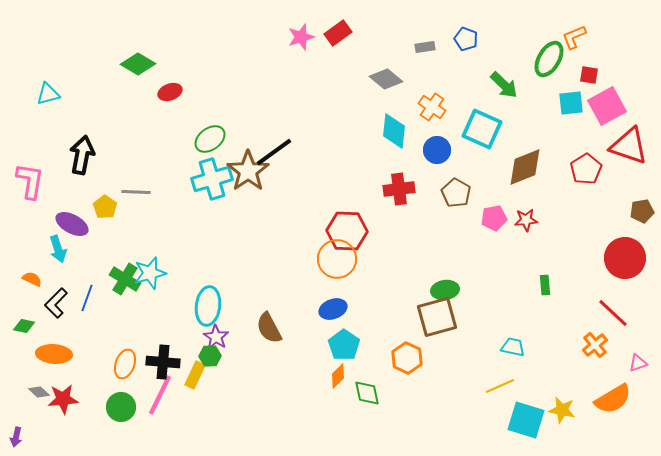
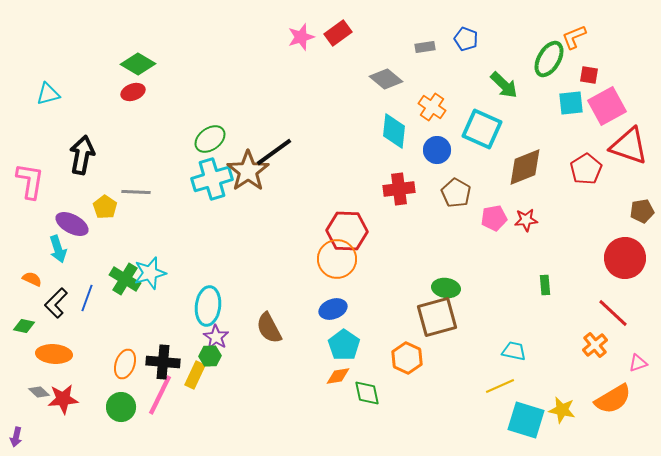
red ellipse at (170, 92): moved 37 px left
green ellipse at (445, 290): moved 1 px right, 2 px up; rotated 16 degrees clockwise
cyan trapezoid at (513, 347): moved 1 px right, 4 px down
orange diamond at (338, 376): rotated 35 degrees clockwise
